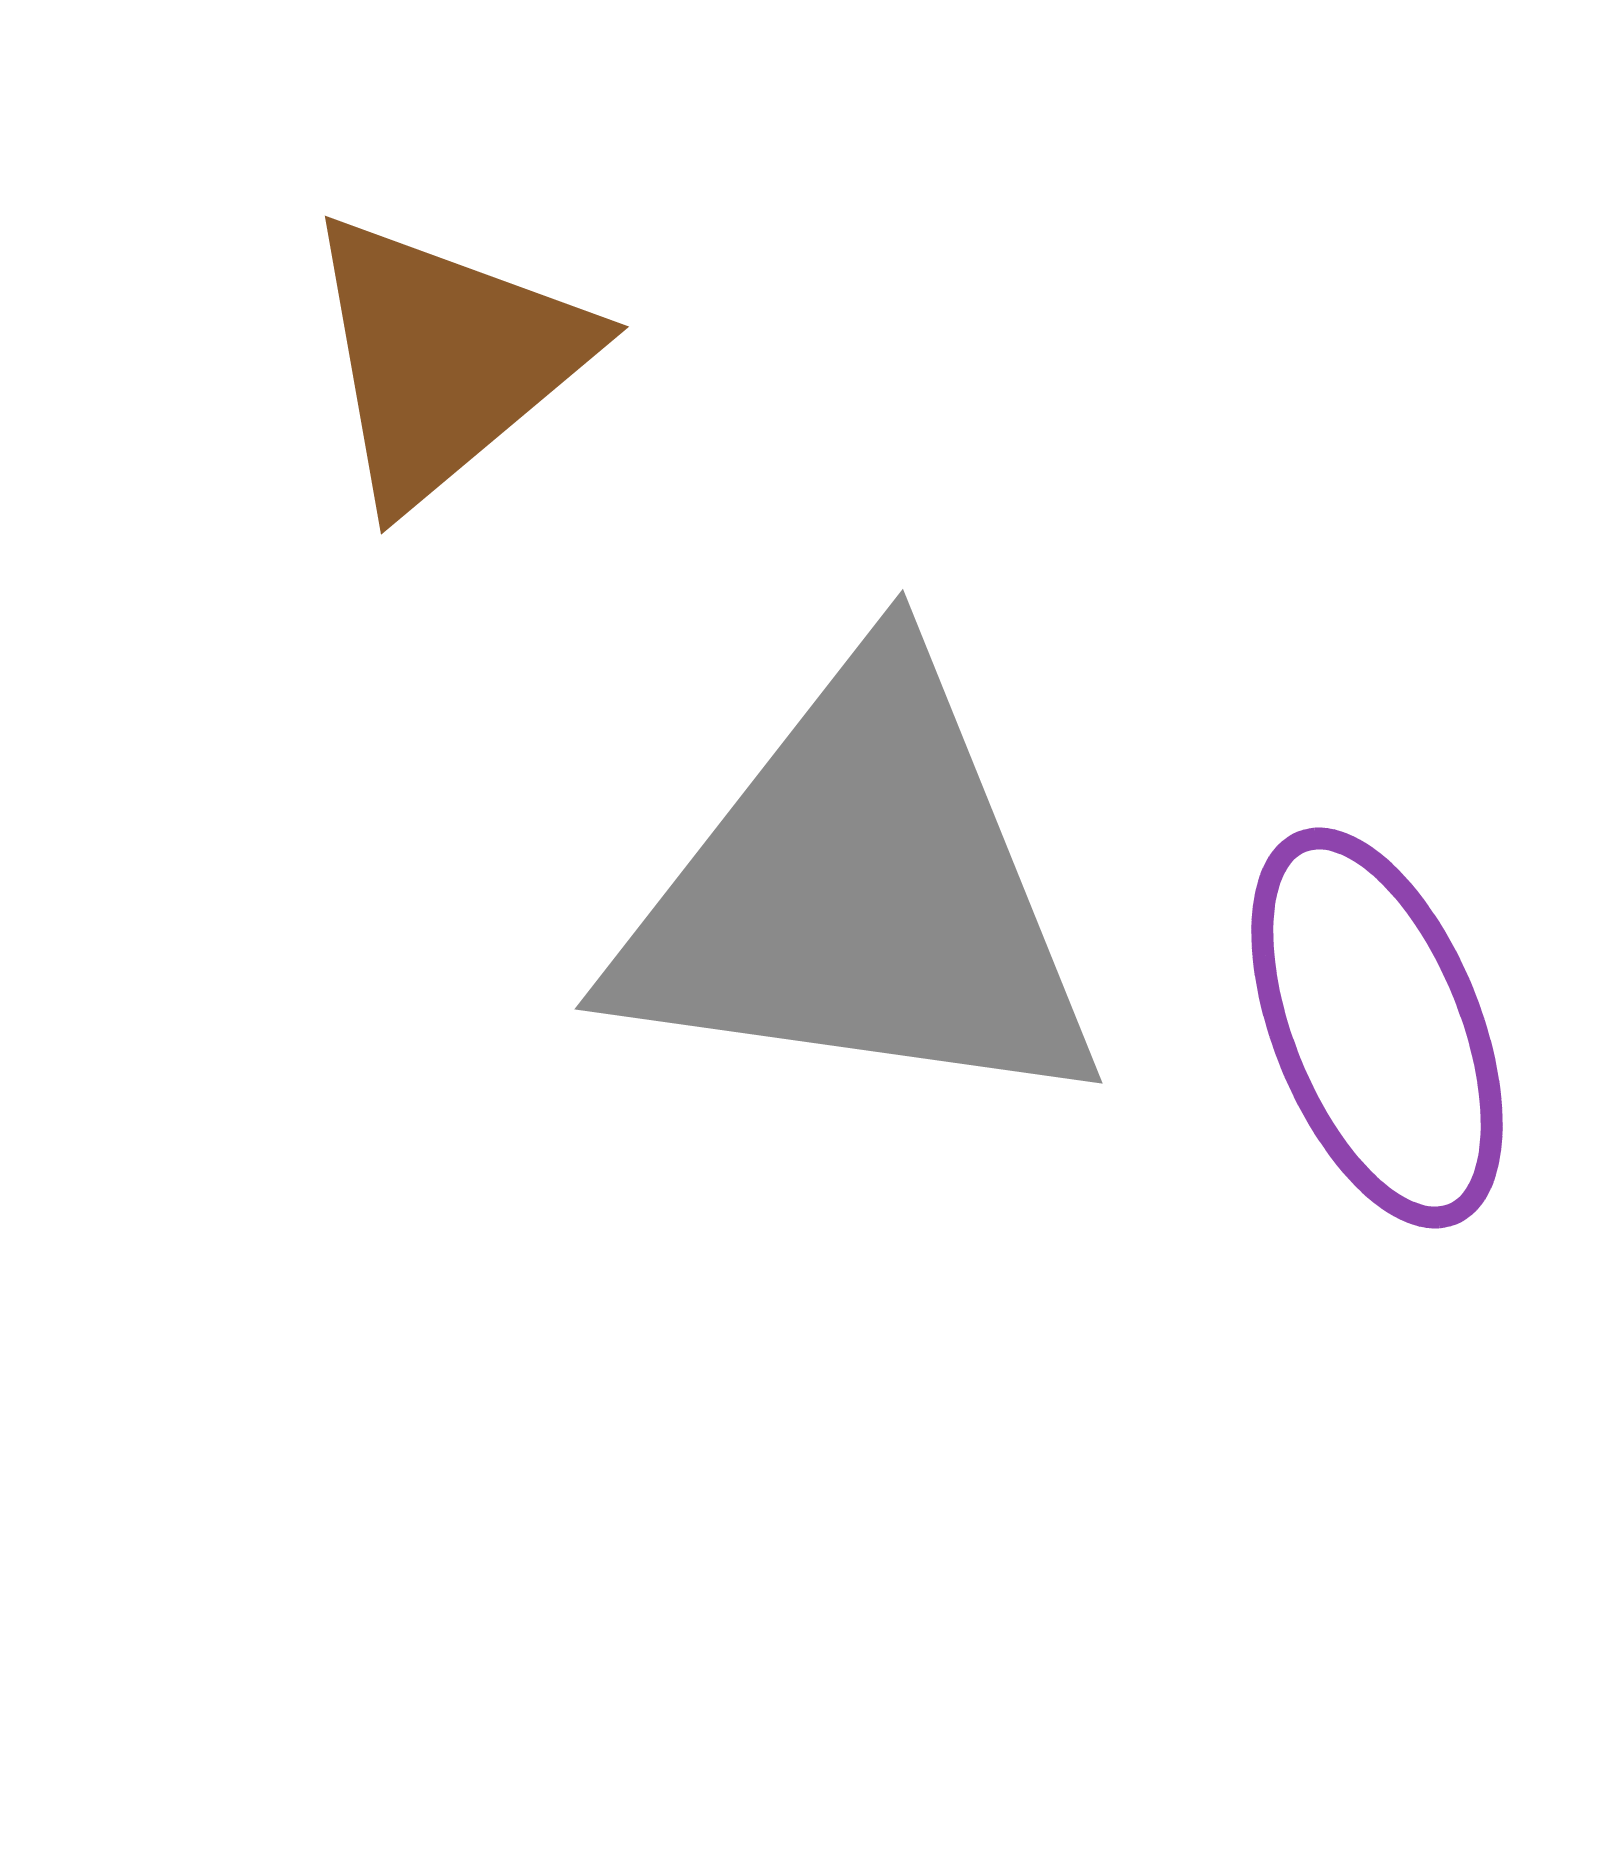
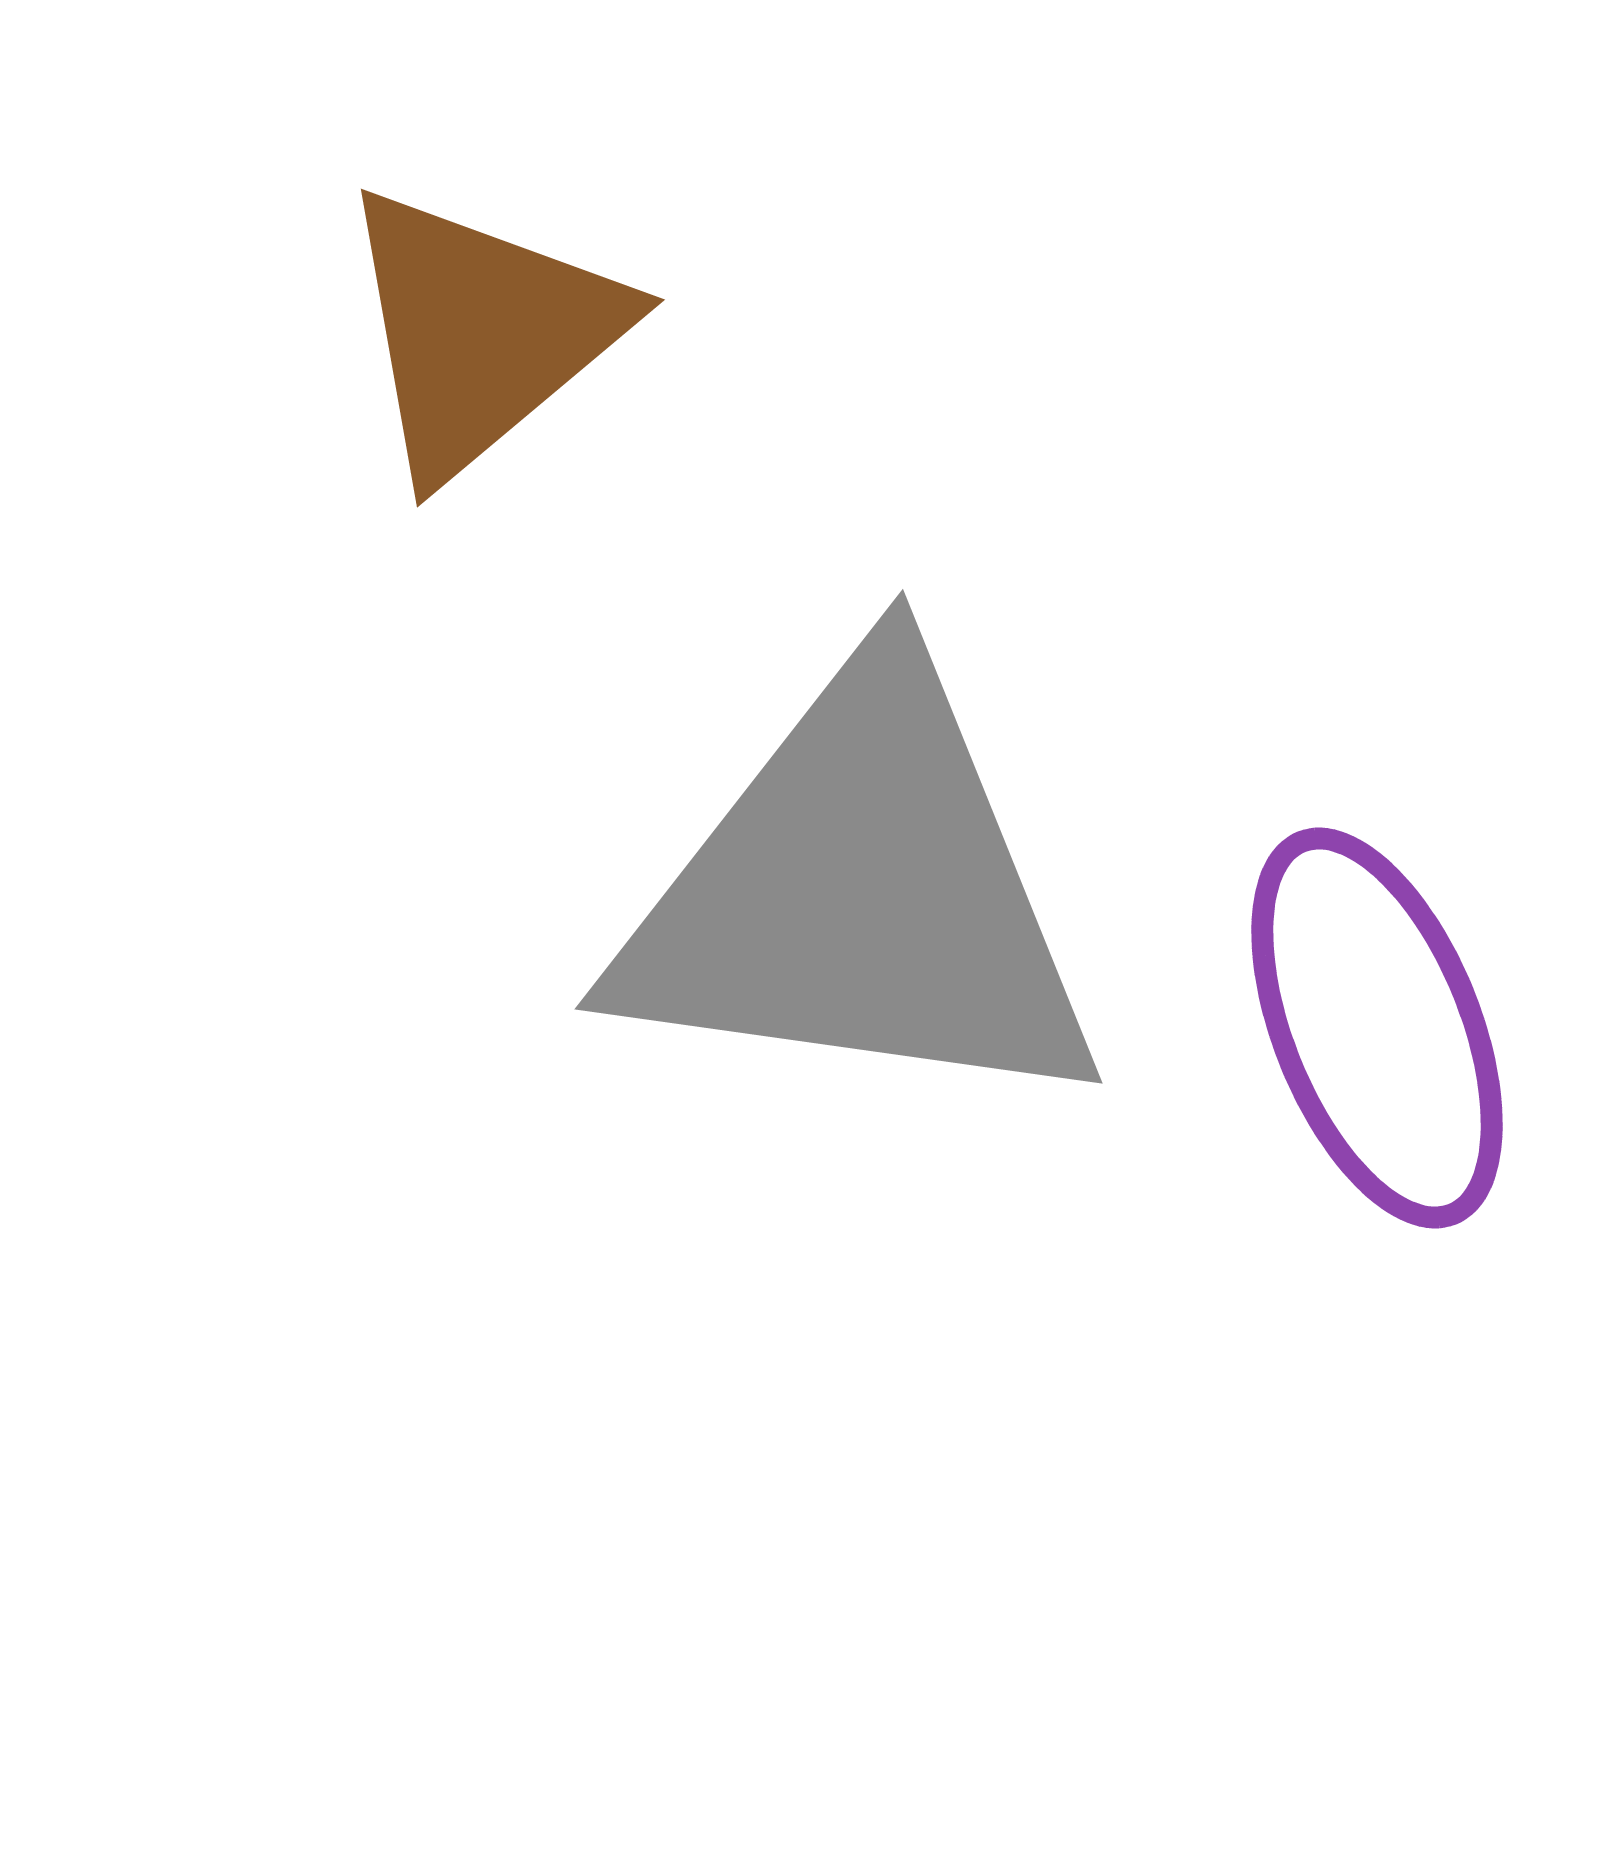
brown triangle: moved 36 px right, 27 px up
